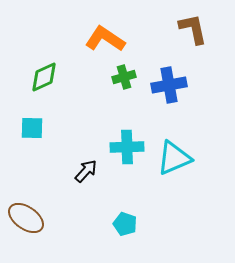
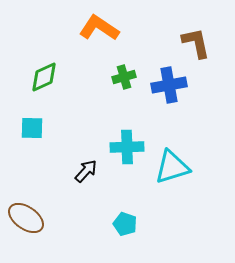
brown L-shape: moved 3 px right, 14 px down
orange L-shape: moved 6 px left, 11 px up
cyan triangle: moved 2 px left, 9 px down; rotated 6 degrees clockwise
